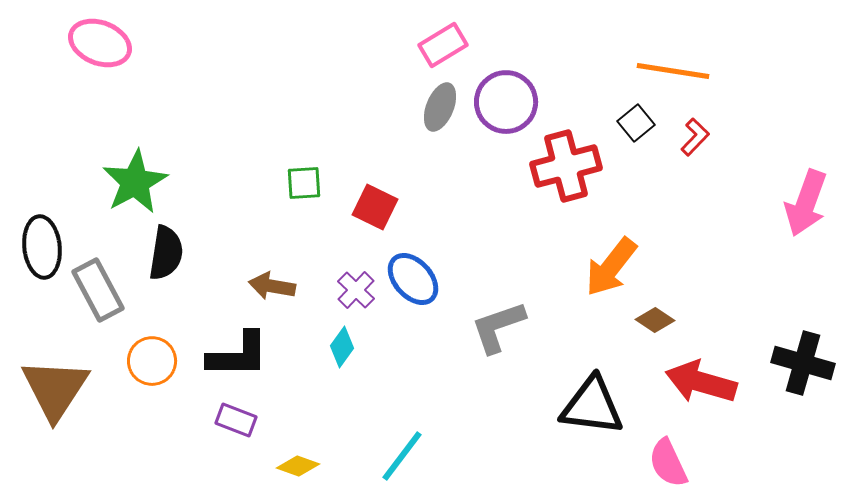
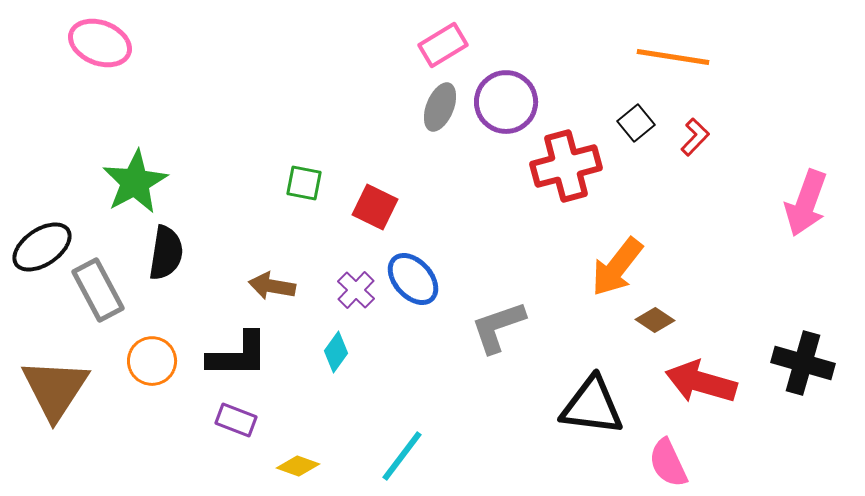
orange line: moved 14 px up
green square: rotated 15 degrees clockwise
black ellipse: rotated 62 degrees clockwise
orange arrow: moved 6 px right
cyan diamond: moved 6 px left, 5 px down
